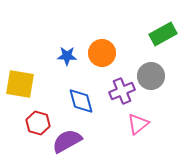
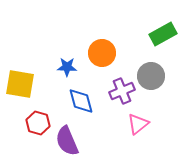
blue star: moved 11 px down
purple semicircle: rotated 84 degrees counterclockwise
